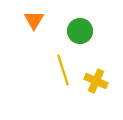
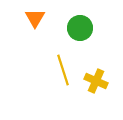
orange triangle: moved 1 px right, 2 px up
green circle: moved 3 px up
